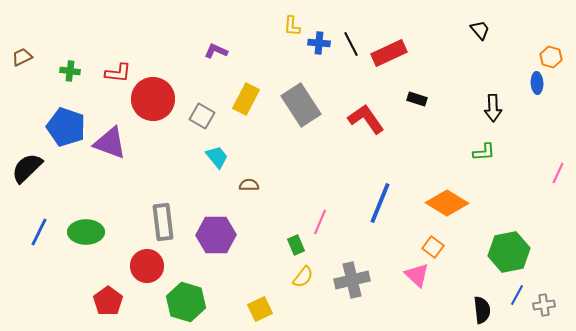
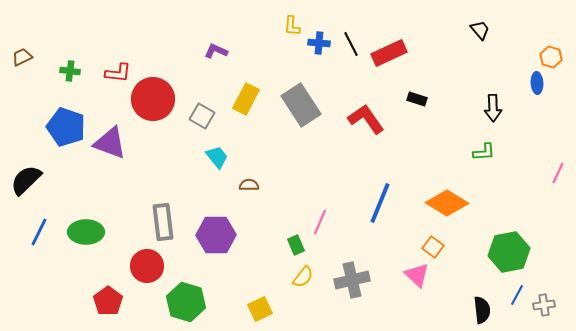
black semicircle at (27, 168): moved 1 px left, 12 px down
